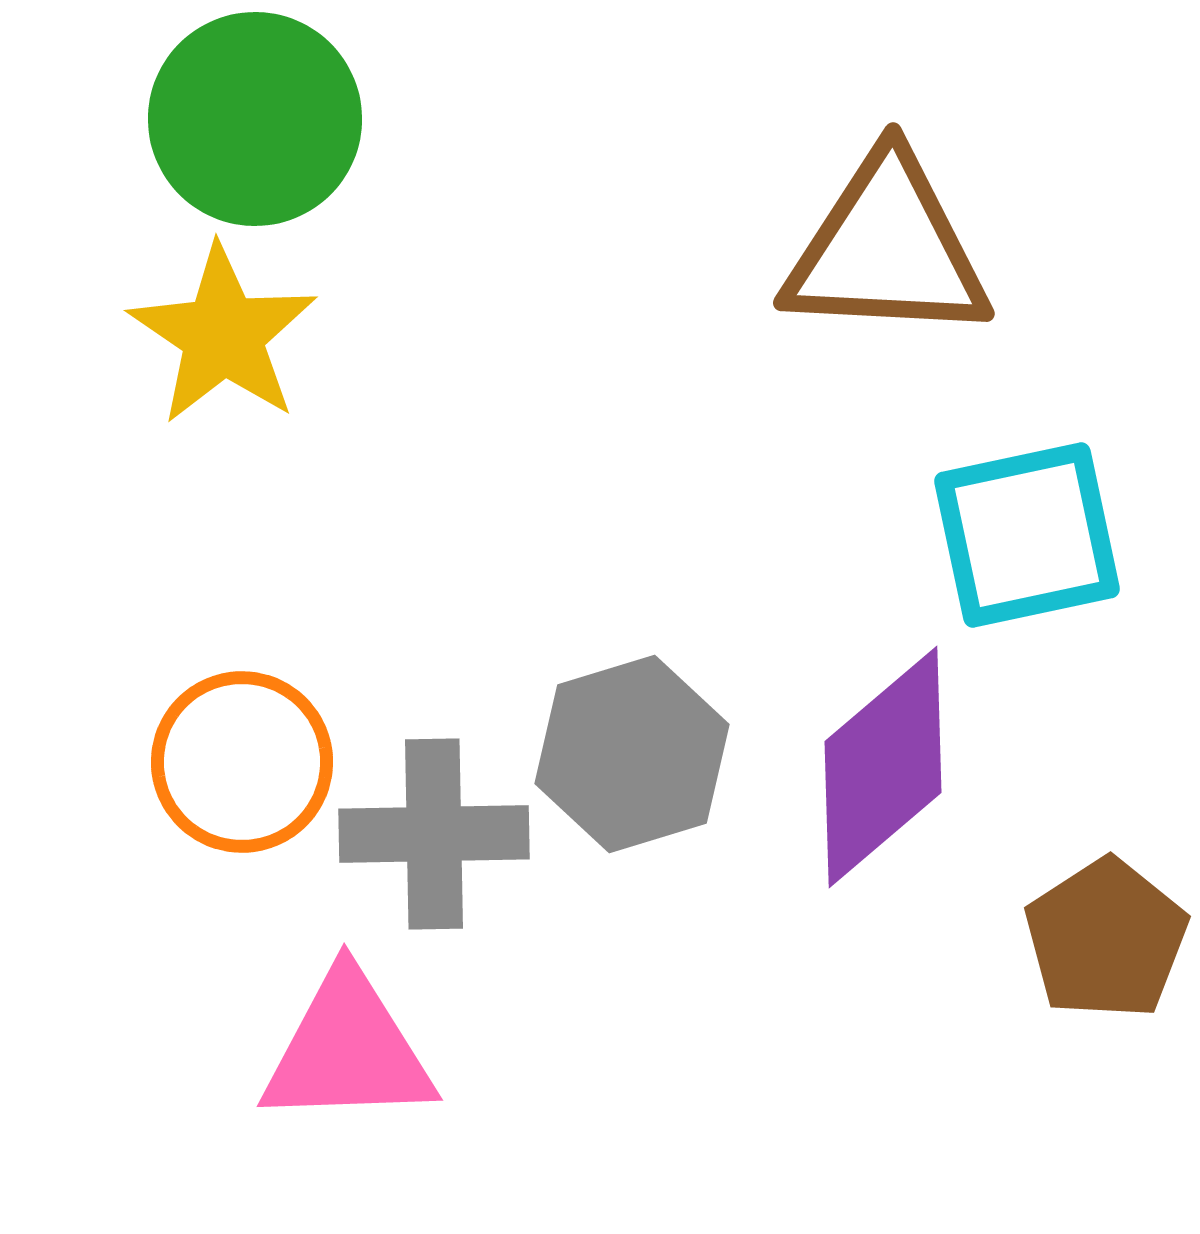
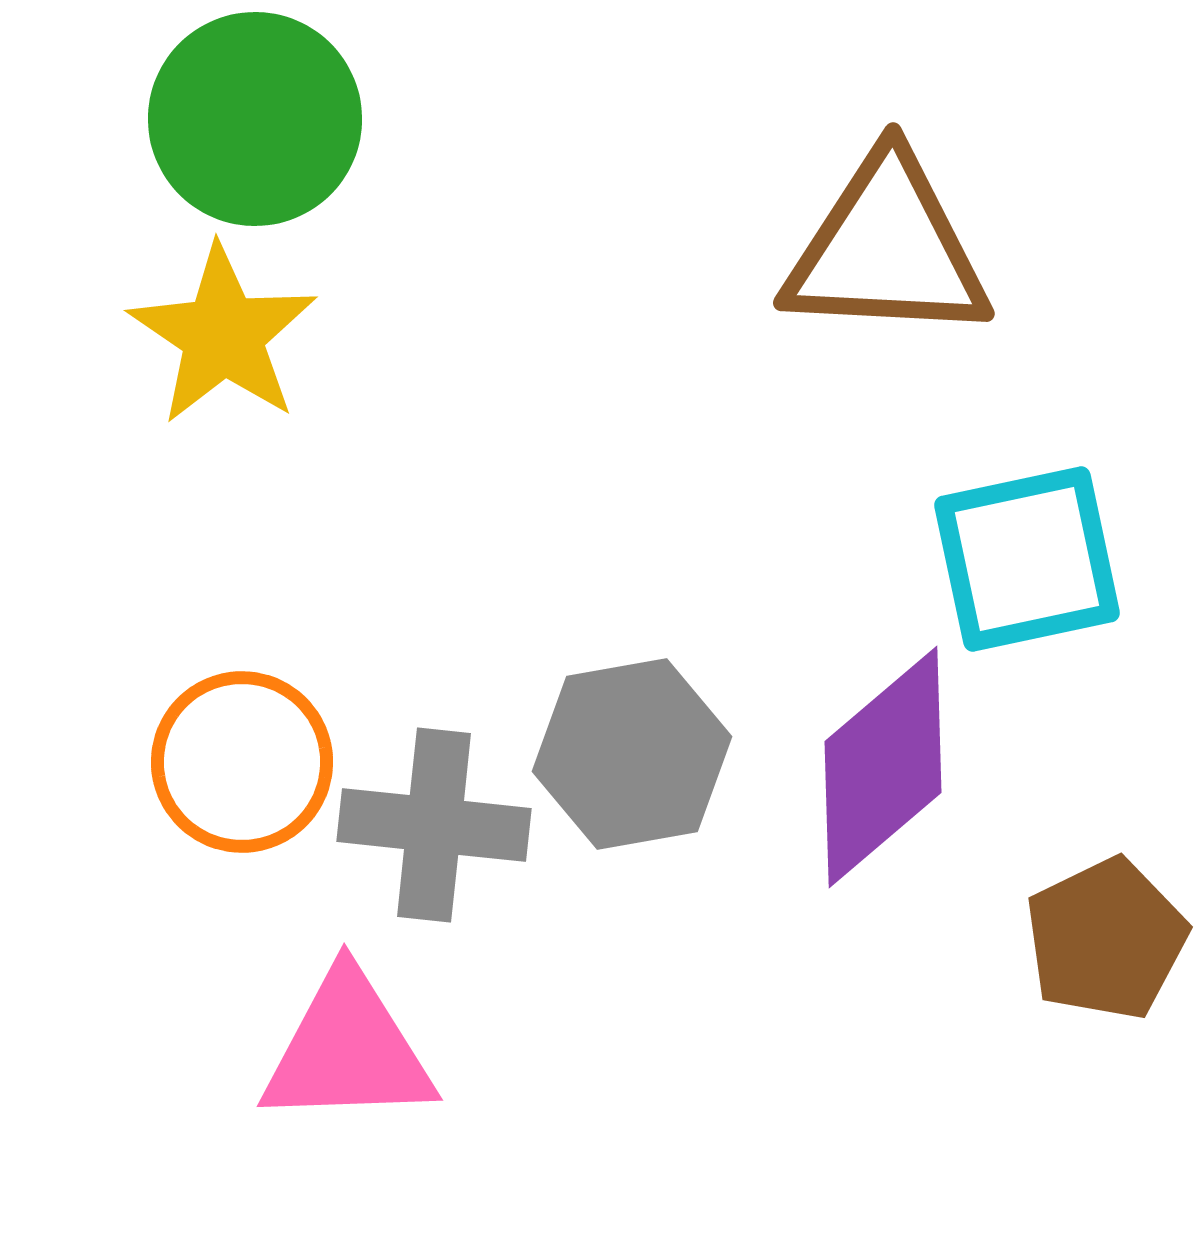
cyan square: moved 24 px down
gray hexagon: rotated 7 degrees clockwise
gray cross: moved 9 px up; rotated 7 degrees clockwise
brown pentagon: rotated 7 degrees clockwise
